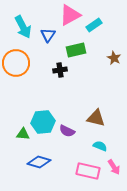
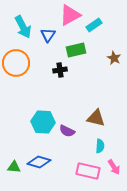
cyan hexagon: rotated 10 degrees clockwise
green triangle: moved 9 px left, 33 px down
cyan semicircle: rotated 72 degrees clockwise
